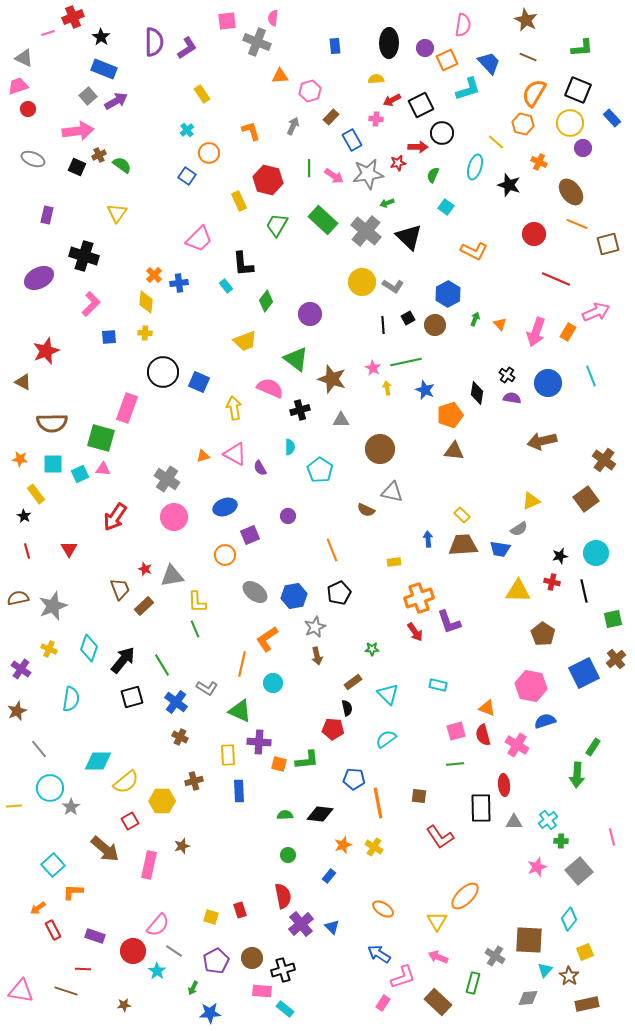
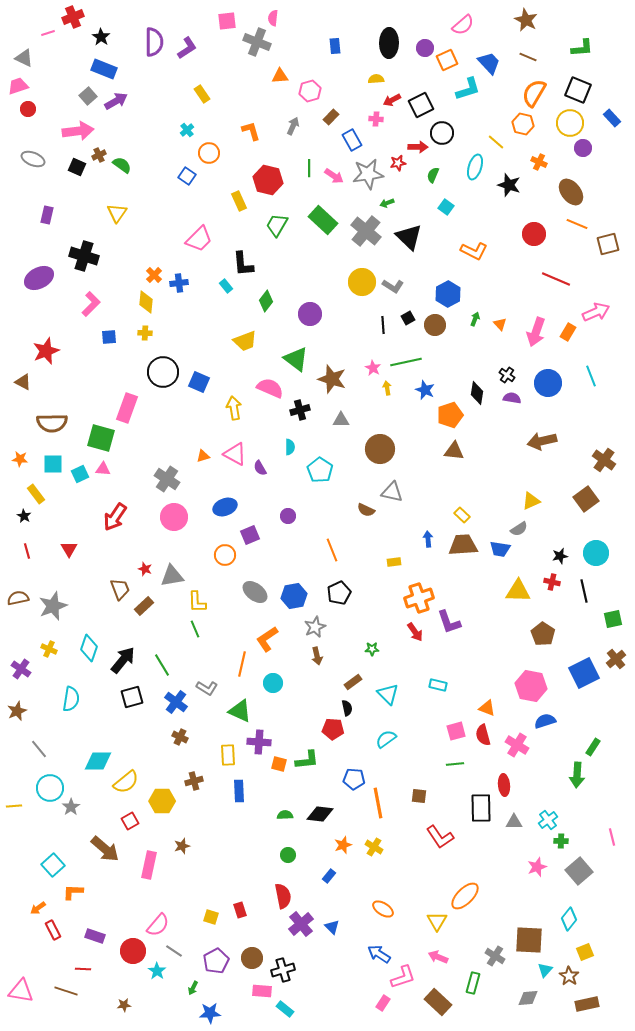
pink semicircle at (463, 25): rotated 40 degrees clockwise
